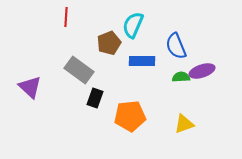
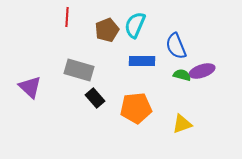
red line: moved 1 px right
cyan semicircle: moved 2 px right
brown pentagon: moved 2 px left, 13 px up
gray rectangle: rotated 20 degrees counterclockwise
green semicircle: moved 1 px right, 2 px up; rotated 18 degrees clockwise
black rectangle: rotated 60 degrees counterclockwise
orange pentagon: moved 6 px right, 8 px up
yellow triangle: moved 2 px left
